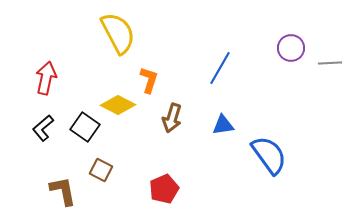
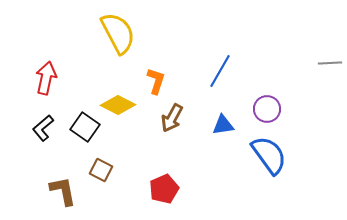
purple circle: moved 24 px left, 61 px down
blue line: moved 3 px down
orange L-shape: moved 7 px right, 1 px down
brown arrow: rotated 12 degrees clockwise
